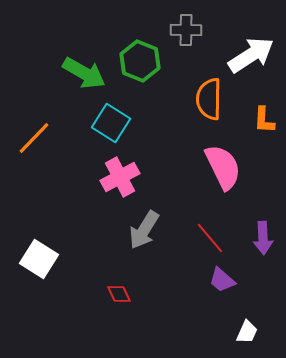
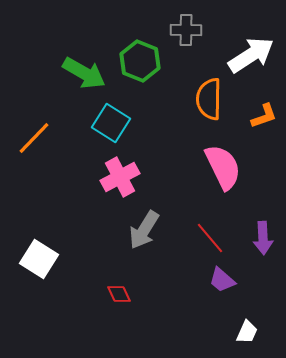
orange L-shape: moved 4 px up; rotated 112 degrees counterclockwise
